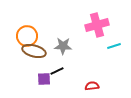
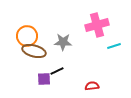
gray star: moved 4 px up
